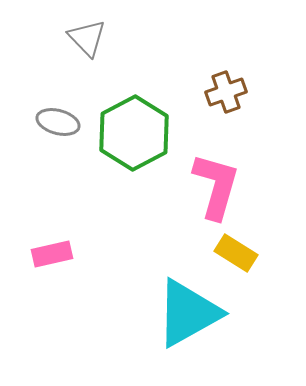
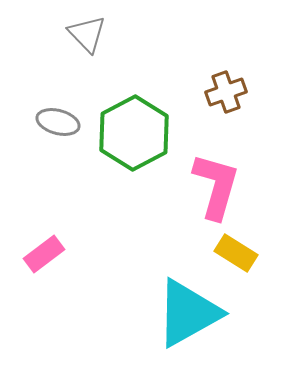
gray triangle: moved 4 px up
pink rectangle: moved 8 px left; rotated 24 degrees counterclockwise
